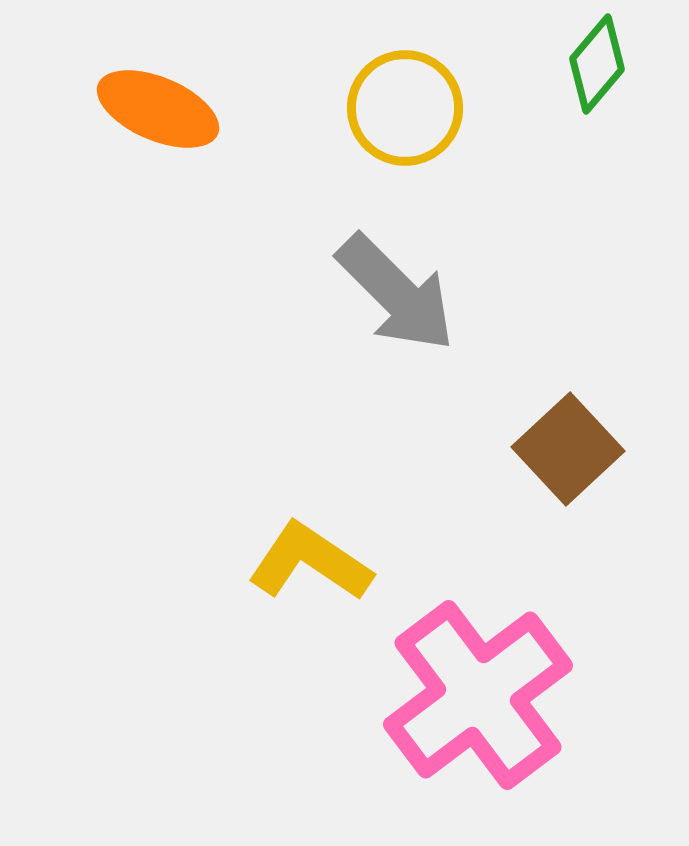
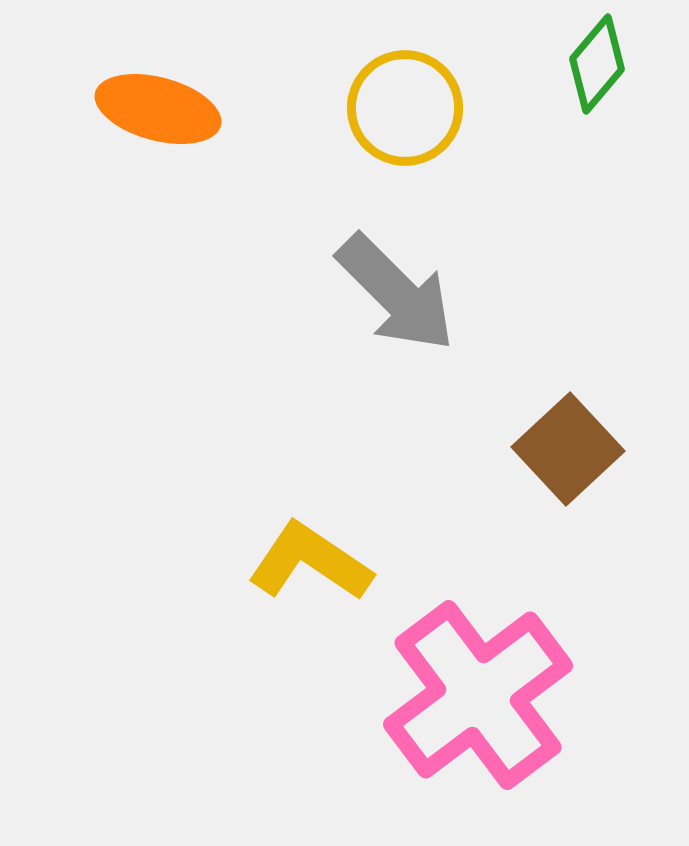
orange ellipse: rotated 8 degrees counterclockwise
